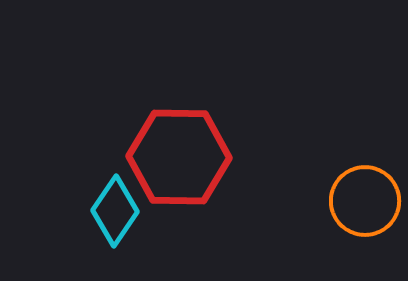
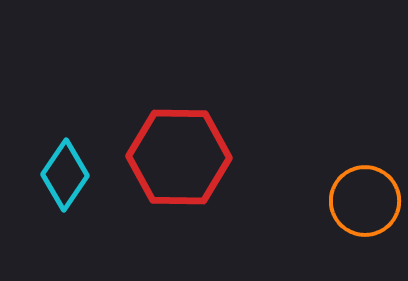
cyan diamond: moved 50 px left, 36 px up
